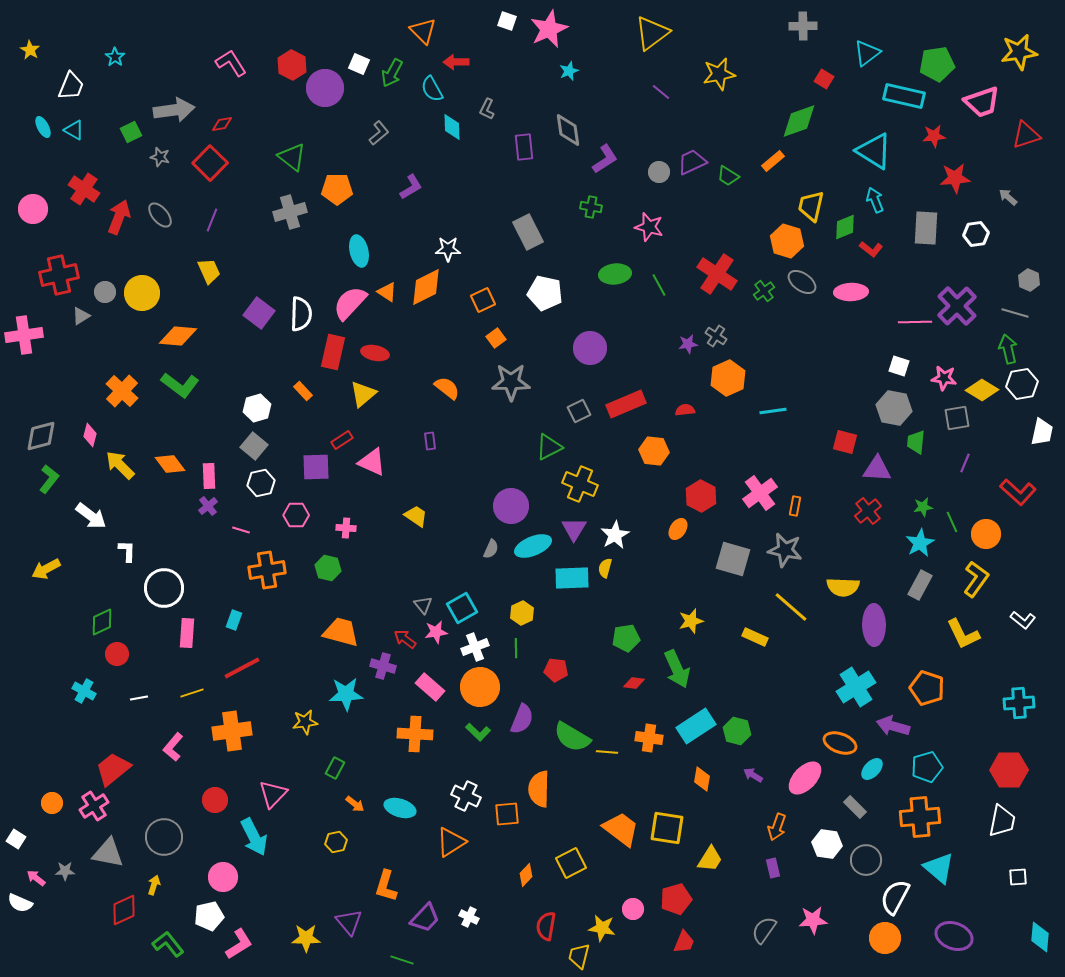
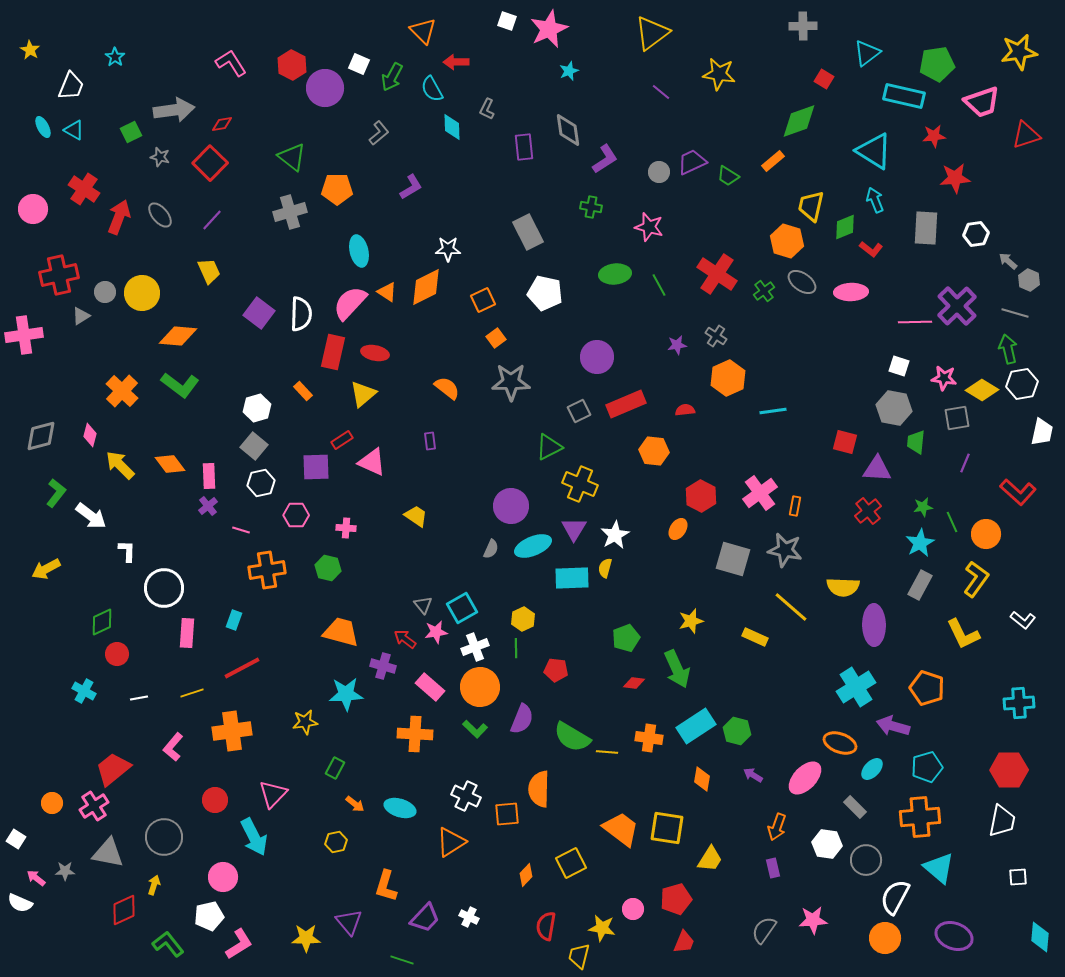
green arrow at (392, 73): moved 4 px down
yellow star at (719, 74): rotated 20 degrees clockwise
gray arrow at (1008, 197): moved 64 px down
purple line at (212, 220): rotated 20 degrees clockwise
purple star at (688, 344): moved 11 px left, 1 px down
purple circle at (590, 348): moved 7 px right, 9 px down
green L-shape at (49, 479): moved 7 px right, 14 px down
yellow hexagon at (522, 613): moved 1 px right, 6 px down
green pentagon at (626, 638): rotated 12 degrees counterclockwise
green L-shape at (478, 732): moved 3 px left, 3 px up
